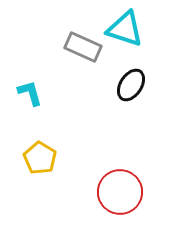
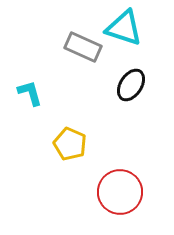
cyan triangle: moved 1 px left, 1 px up
yellow pentagon: moved 30 px right, 14 px up; rotated 8 degrees counterclockwise
